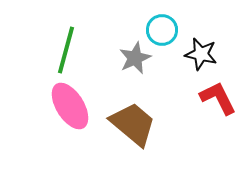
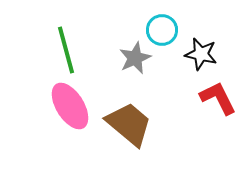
green line: rotated 30 degrees counterclockwise
brown trapezoid: moved 4 px left
